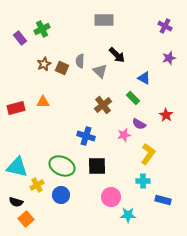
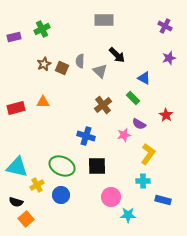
purple rectangle: moved 6 px left, 1 px up; rotated 64 degrees counterclockwise
